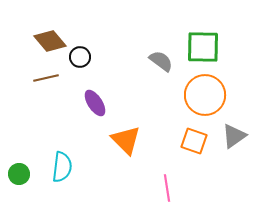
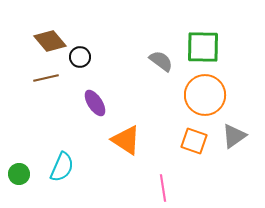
orange triangle: rotated 12 degrees counterclockwise
cyan semicircle: rotated 16 degrees clockwise
pink line: moved 4 px left
